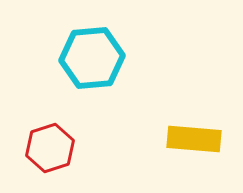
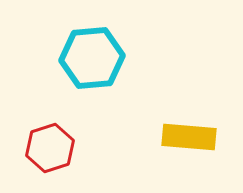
yellow rectangle: moved 5 px left, 2 px up
